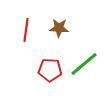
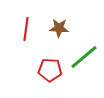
red line: moved 1 px up
green line: moved 7 px up
